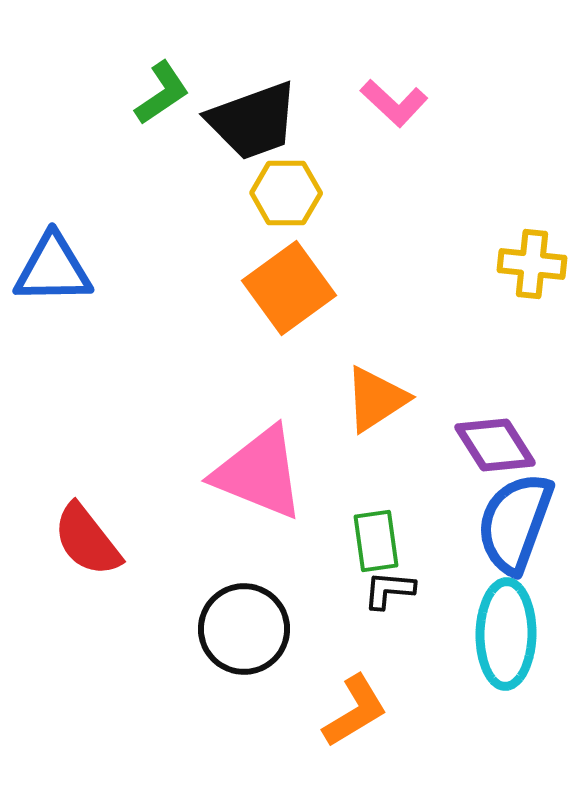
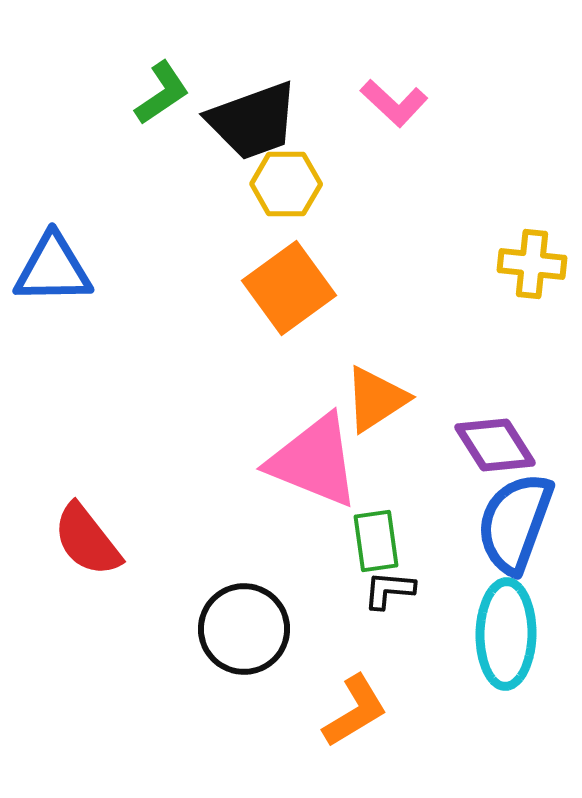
yellow hexagon: moved 9 px up
pink triangle: moved 55 px right, 12 px up
